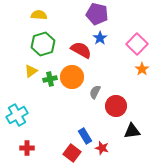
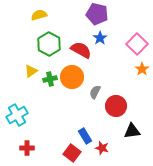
yellow semicircle: rotated 21 degrees counterclockwise
green hexagon: moved 6 px right; rotated 15 degrees counterclockwise
